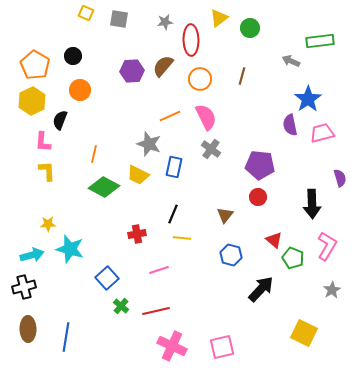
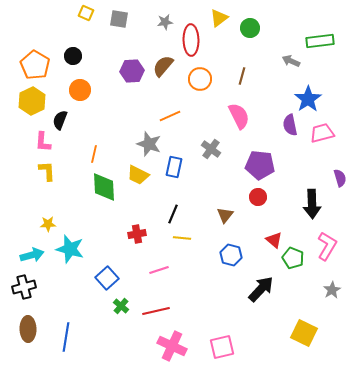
pink semicircle at (206, 117): moved 33 px right, 1 px up
green diamond at (104, 187): rotated 60 degrees clockwise
